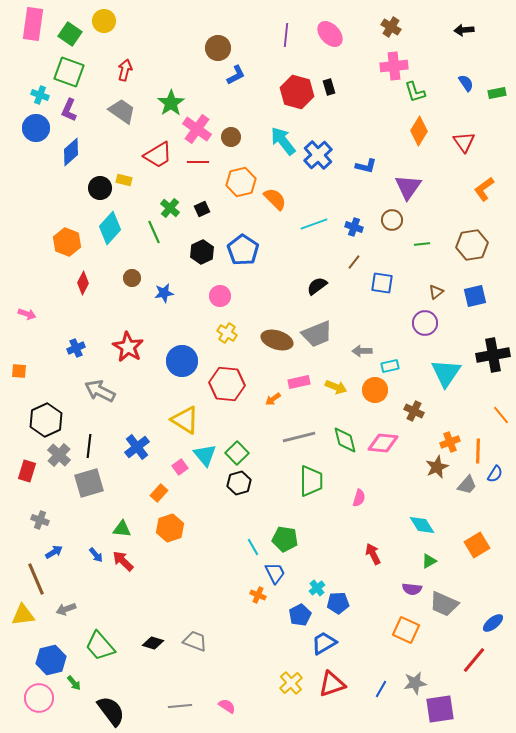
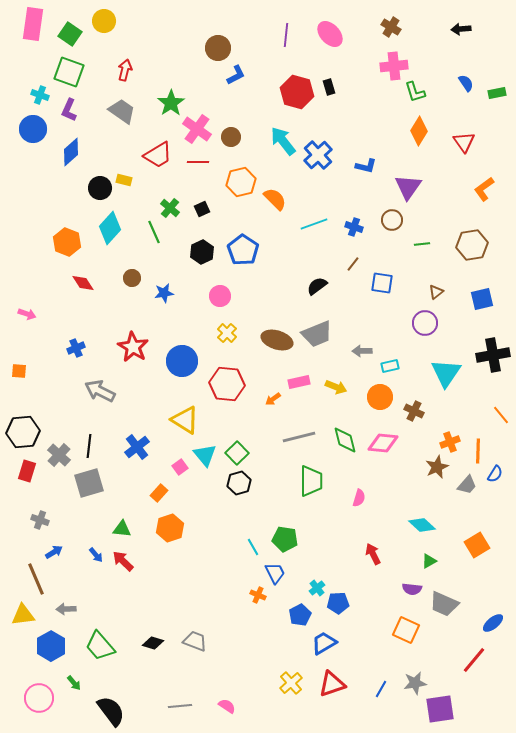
black arrow at (464, 30): moved 3 px left, 1 px up
blue circle at (36, 128): moved 3 px left, 1 px down
brown line at (354, 262): moved 1 px left, 2 px down
red diamond at (83, 283): rotated 60 degrees counterclockwise
blue square at (475, 296): moved 7 px right, 3 px down
yellow cross at (227, 333): rotated 12 degrees clockwise
red star at (128, 347): moved 5 px right
orange circle at (375, 390): moved 5 px right, 7 px down
black hexagon at (46, 420): moved 23 px left, 12 px down; rotated 20 degrees clockwise
cyan diamond at (422, 525): rotated 16 degrees counterclockwise
gray arrow at (66, 609): rotated 18 degrees clockwise
blue hexagon at (51, 660): moved 14 px up; rotated 16 degrees counterclockwise
